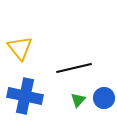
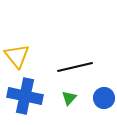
yellow triangle: moved 3 px left, 8 px down
black line: moved 1 px right, 1 px up
green triangle: moved 9 px left, 2 px up
